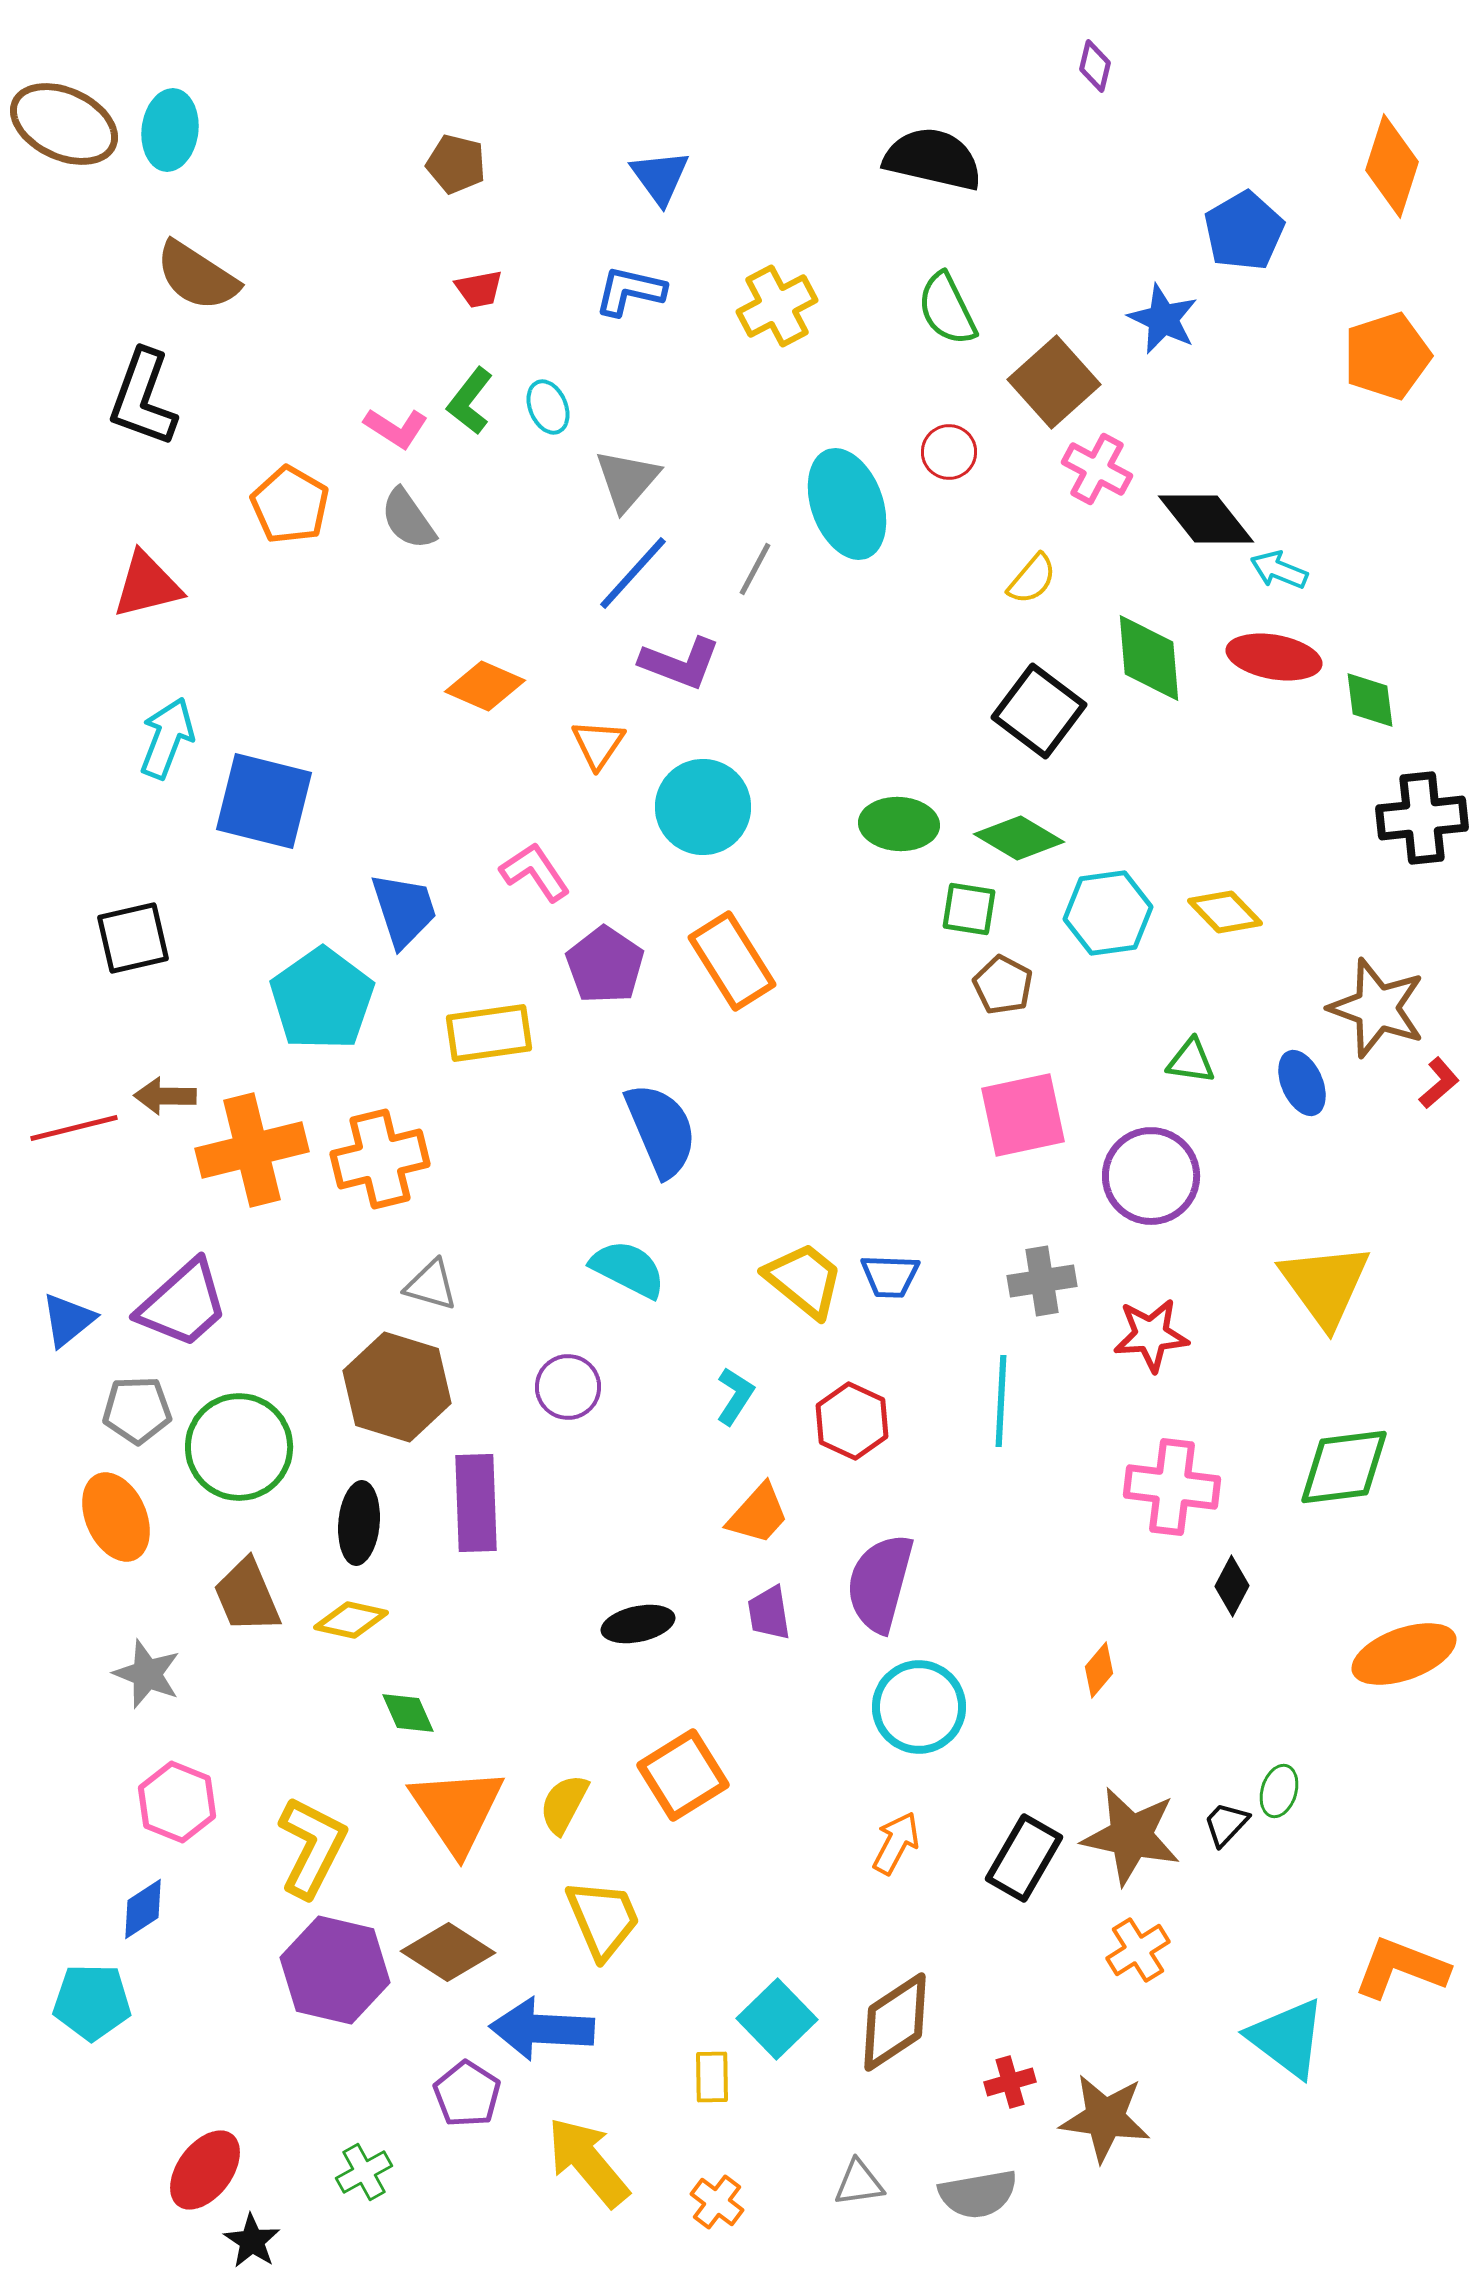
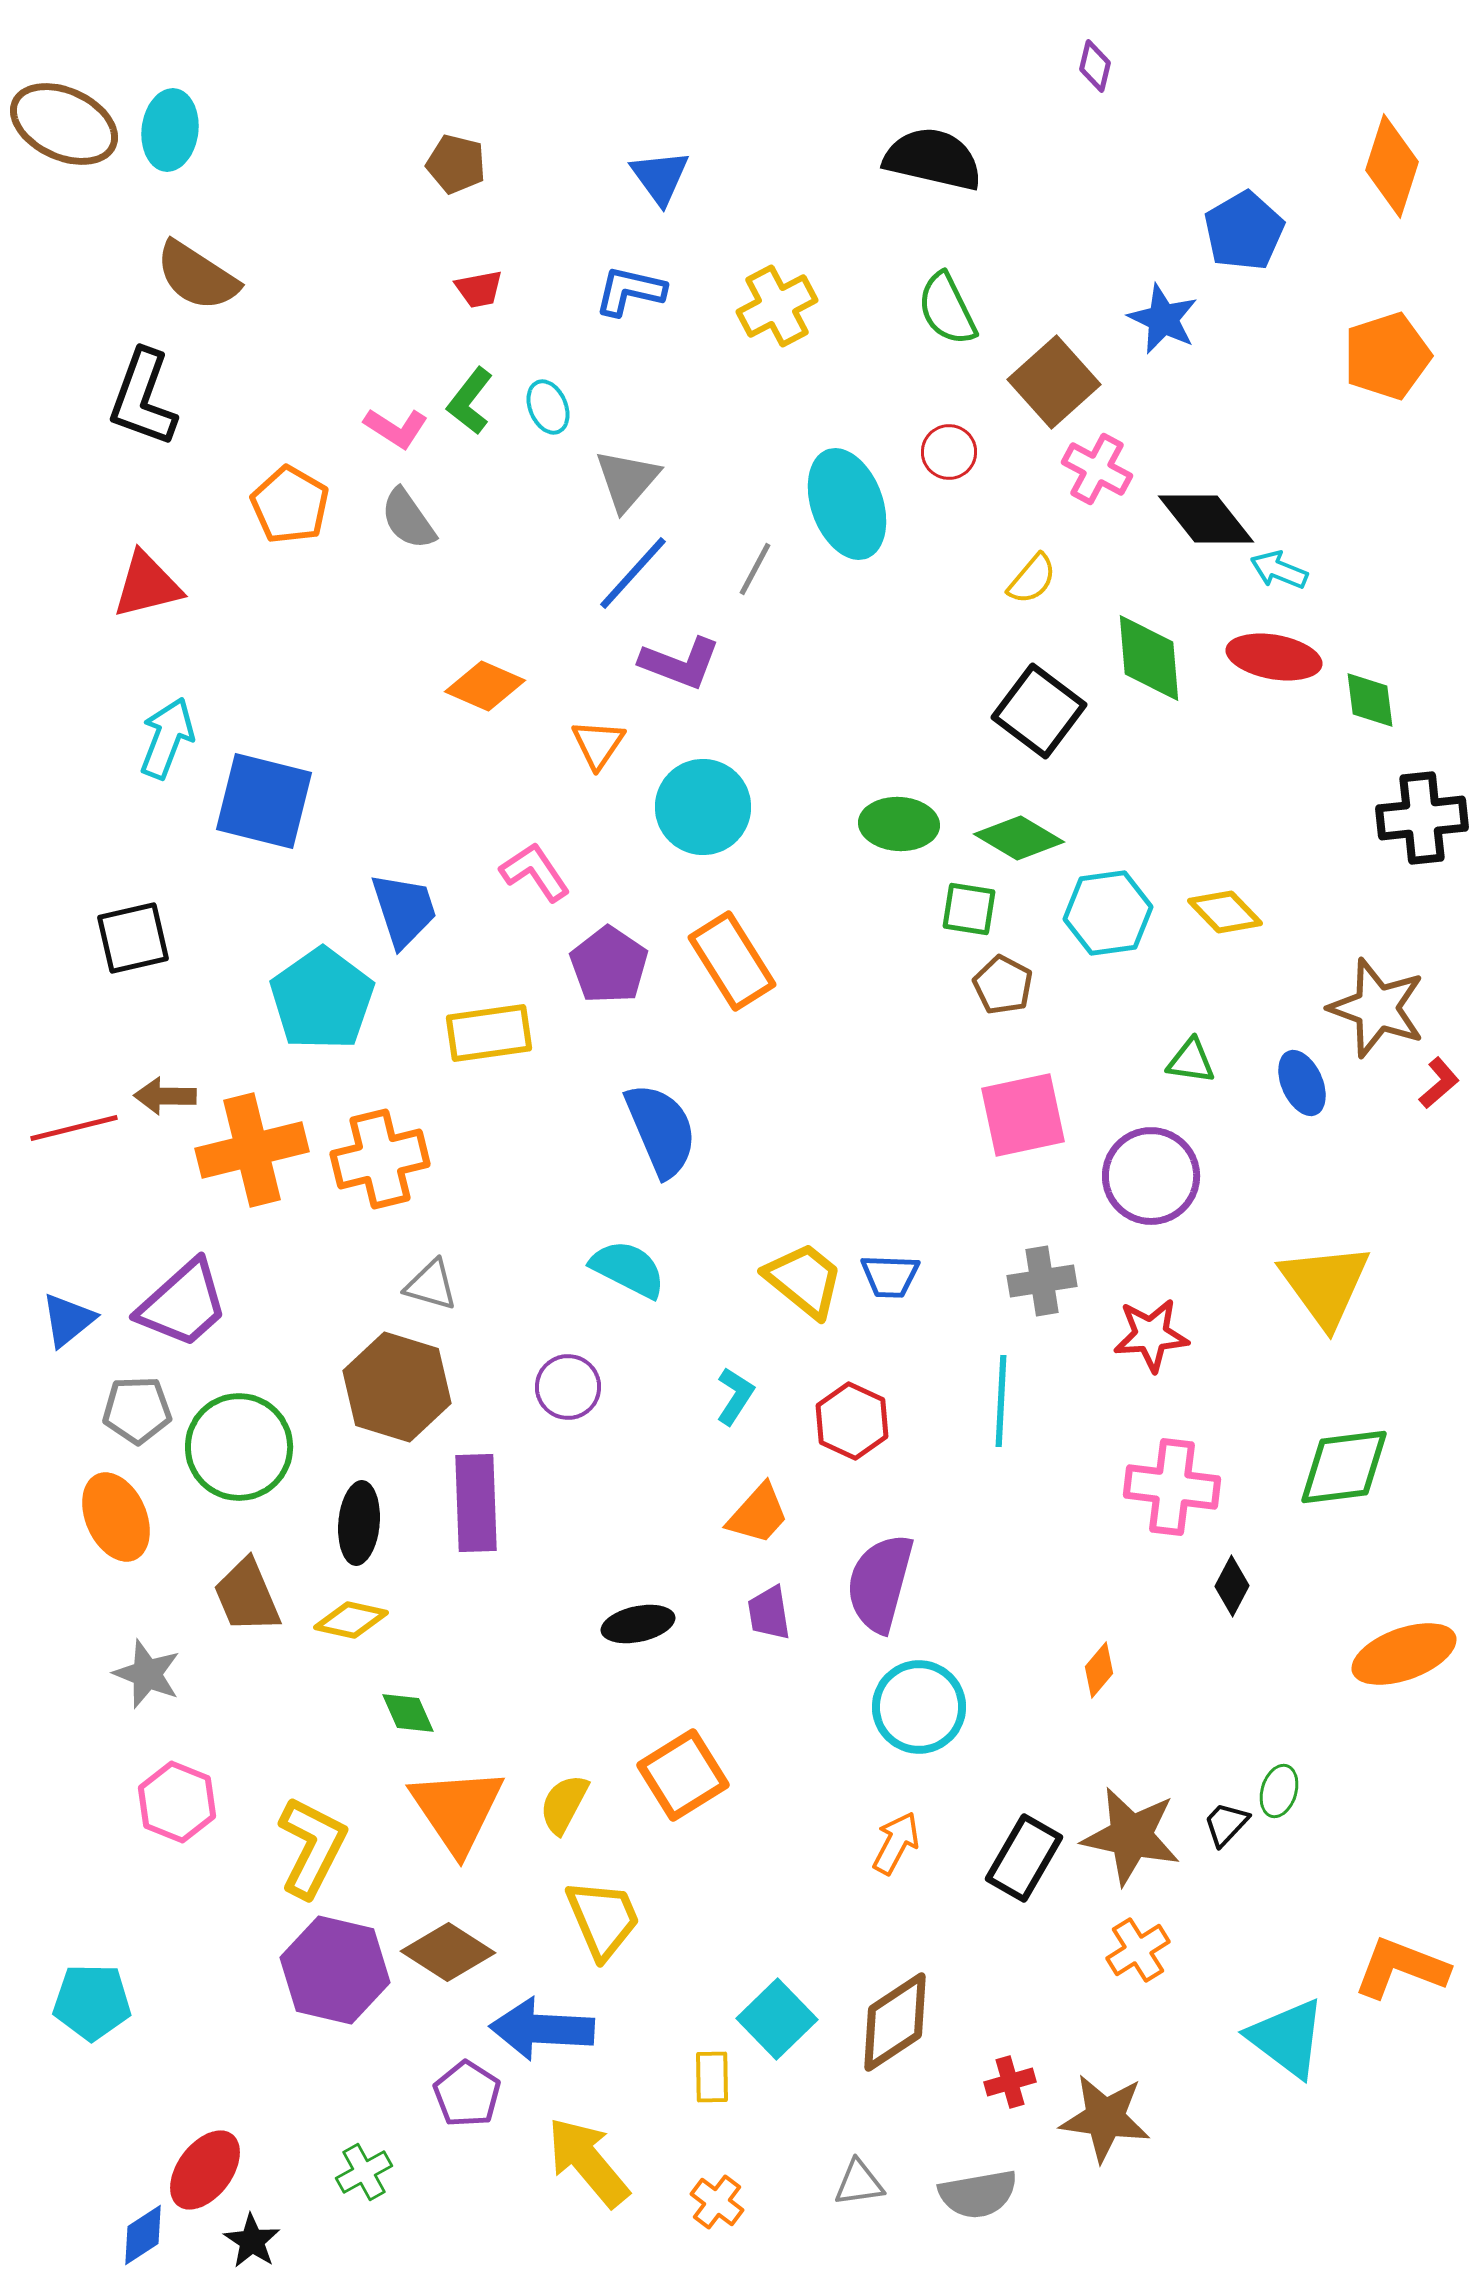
purple pentagon at (605, 965): moved 4 px right
blue diamond at (143, 1909): moved 326 px down
